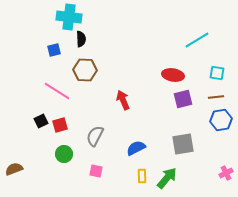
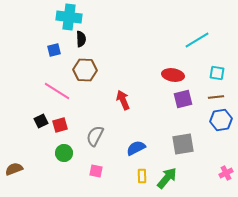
green circle: moved 1 px up
